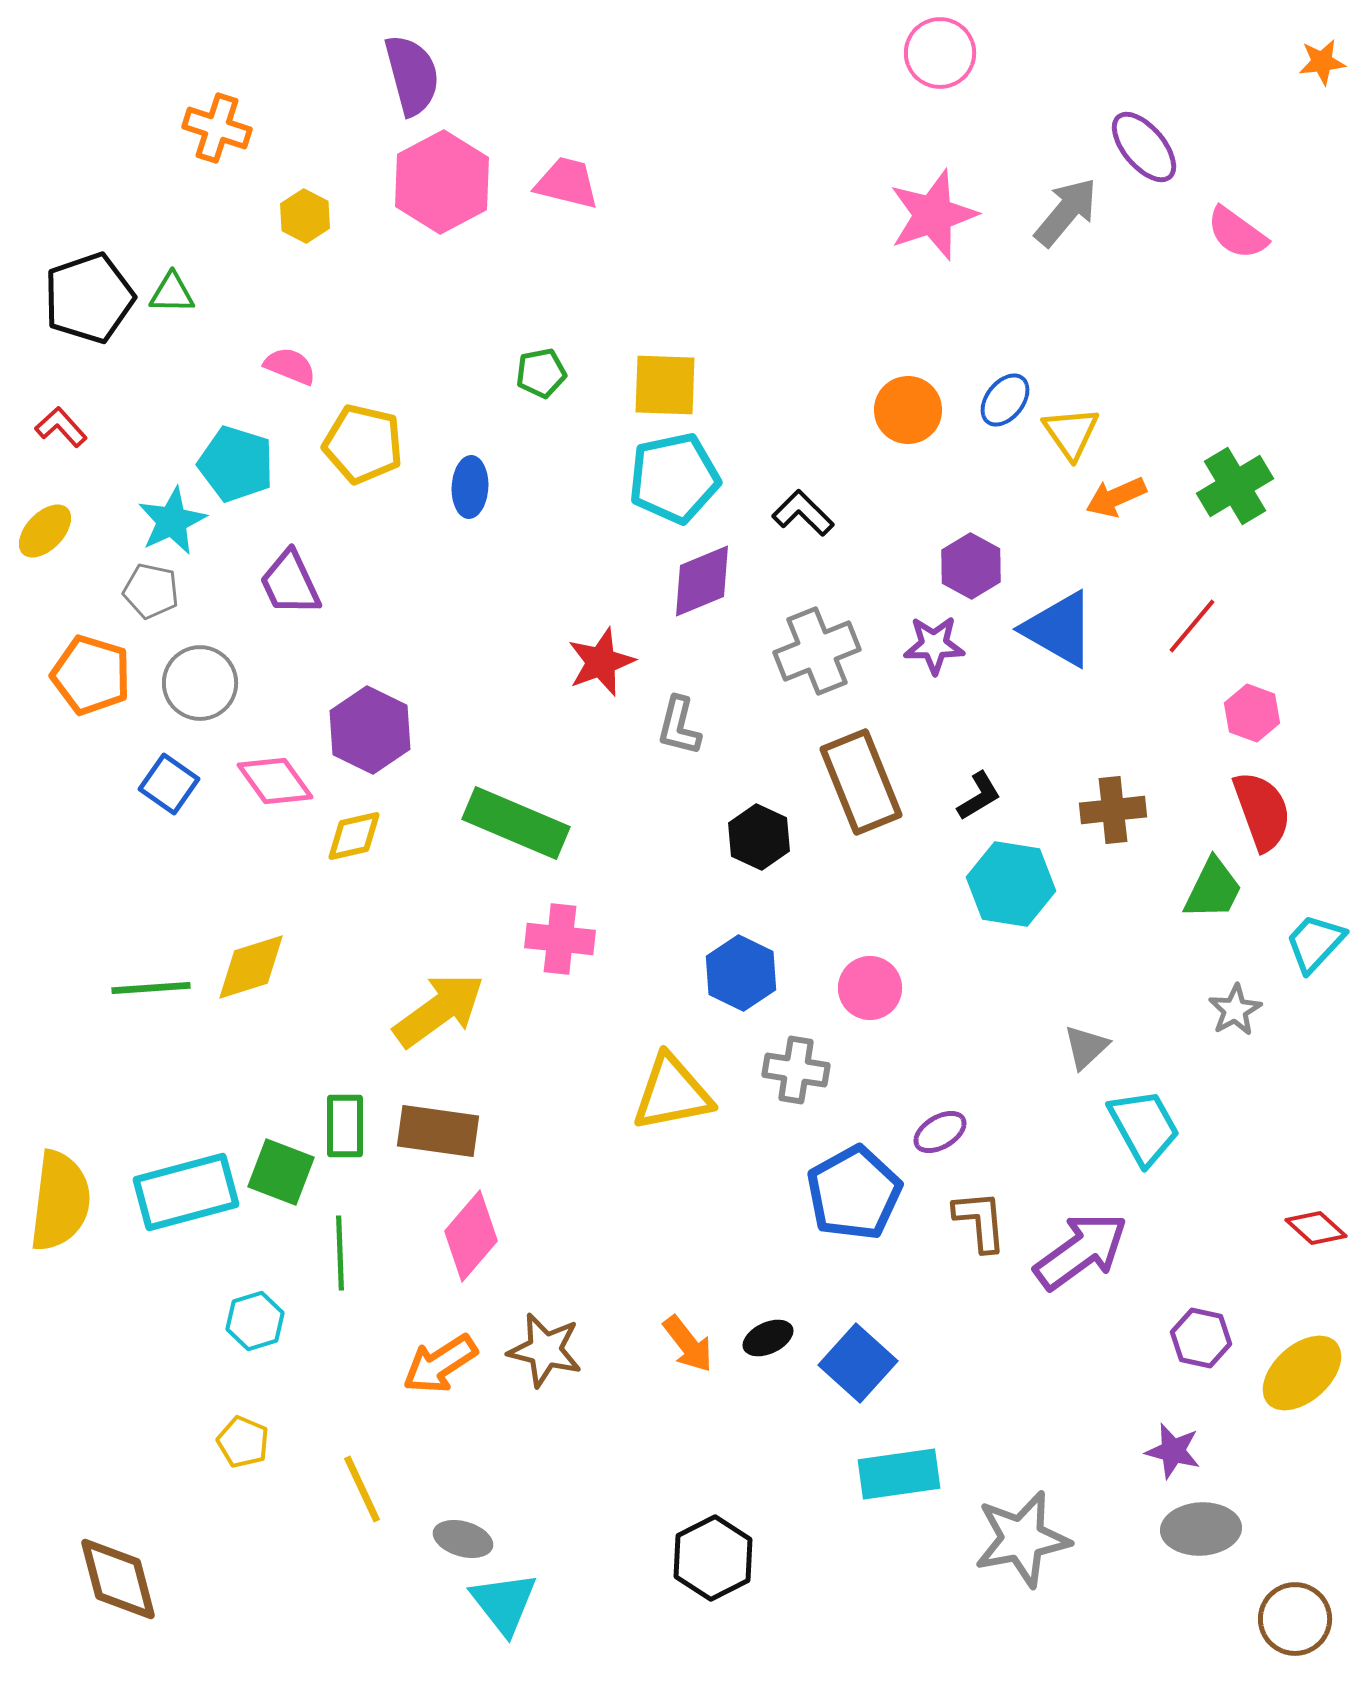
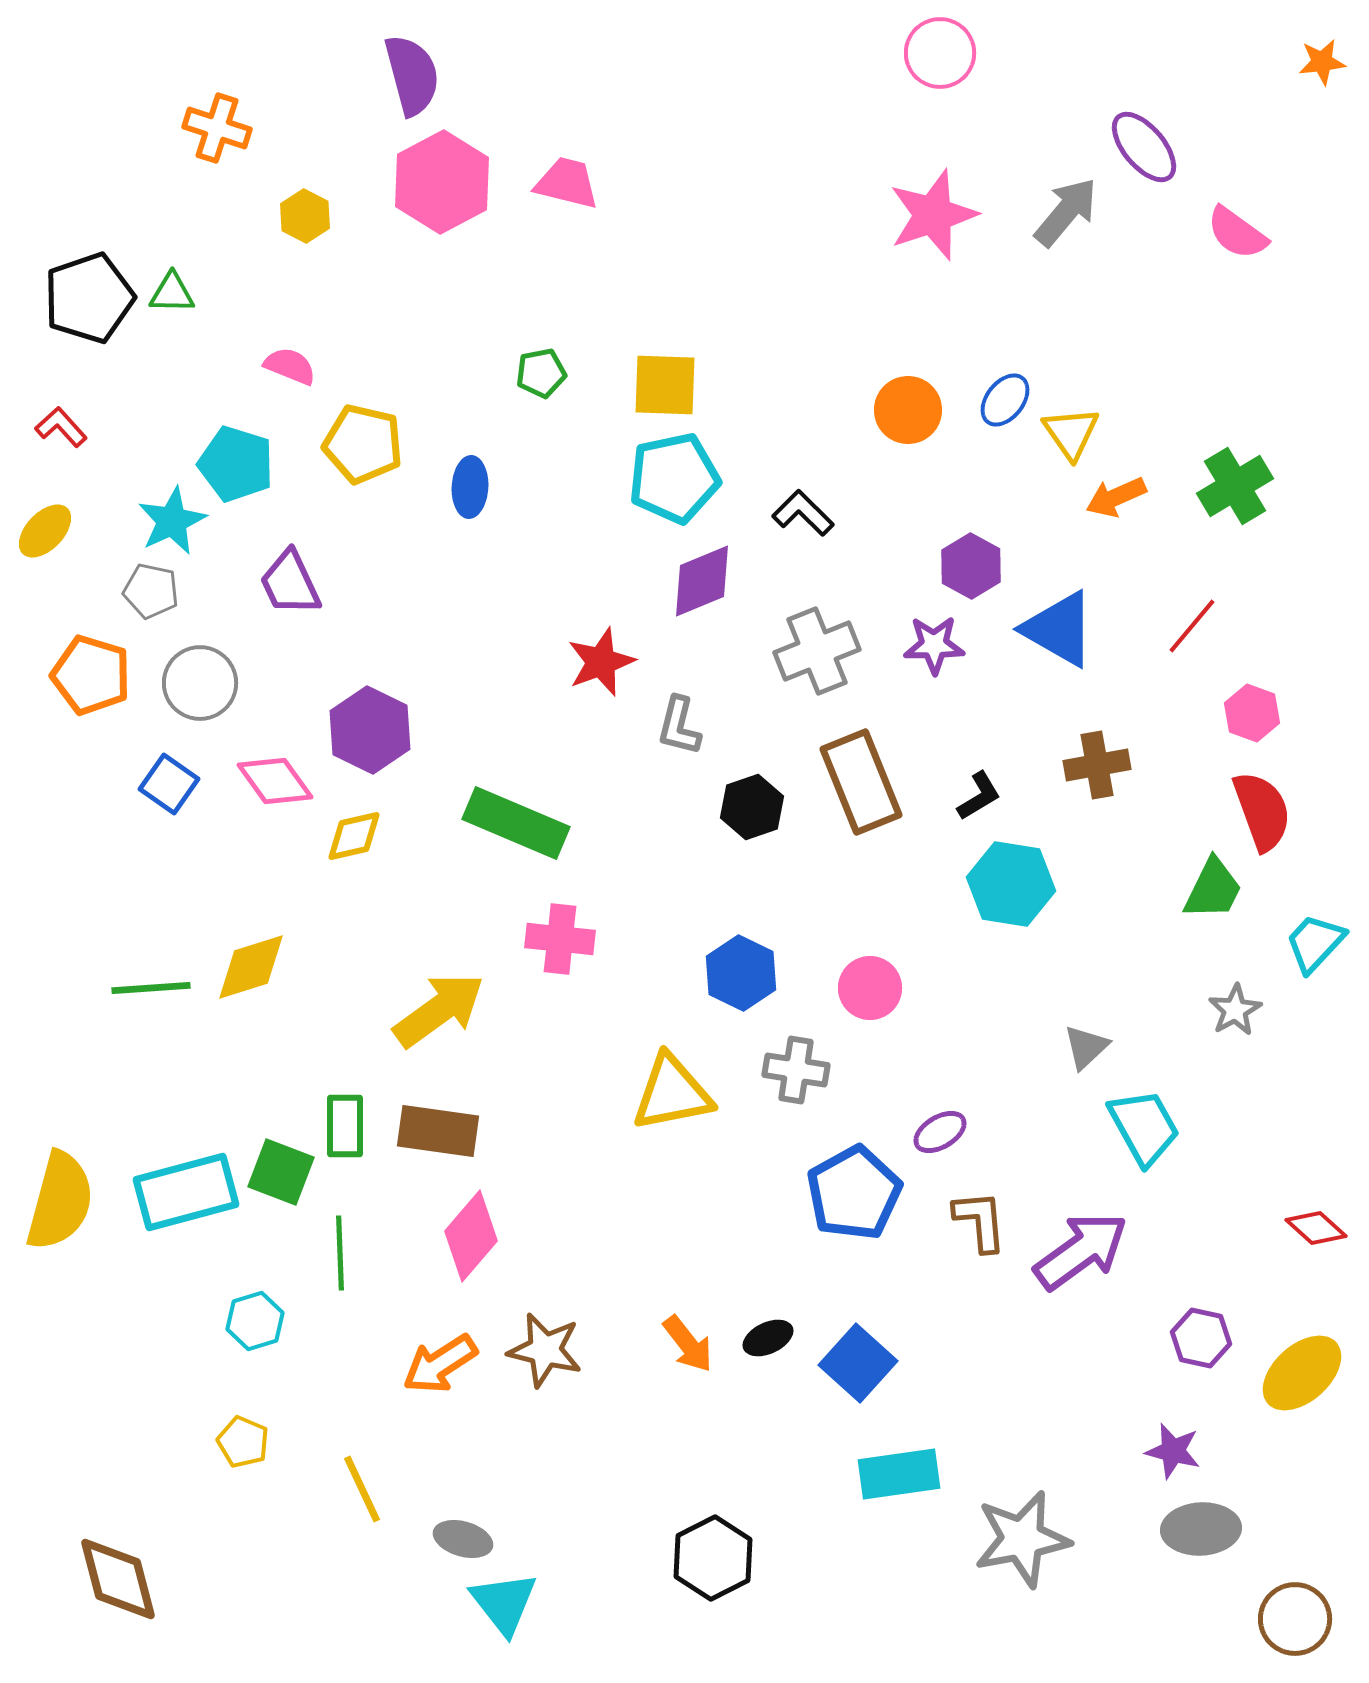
brown cross at (1113, 810): moved 16 px left, 45 px up; rotated 4 degrees counterclockwise
black hexagon at (759, 837): moved 7 px left, 30 px up; rotated 16 degrees clockwise
yellow semicircle at (60, 1201): rotated 8 degrees clockwise
